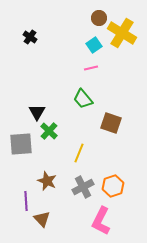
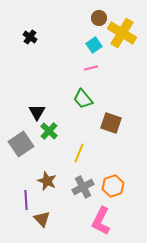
gray square: rotated 30 degrees counterclockwise
purple line: moved 1 px up
